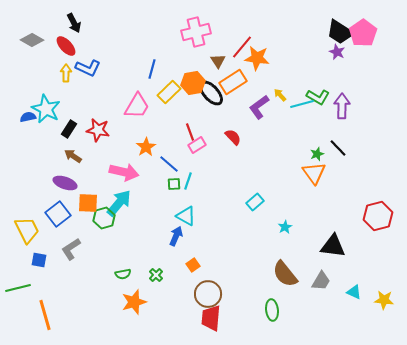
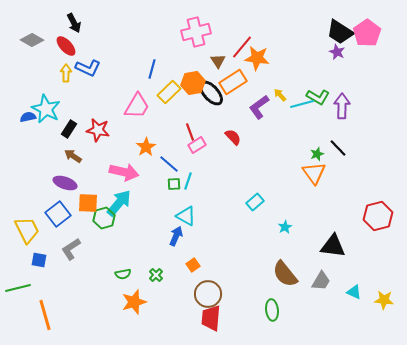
pink pentagon at (363, 33): moved 4 px right
